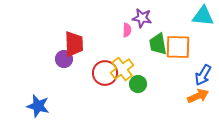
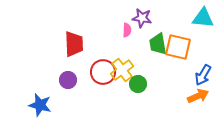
cyan triangle: moved 2 px down
orange square: rotated 12 degrees clockwise
purple circle: moved 4 px right, 21 px down
yellow cross: moved 1 px down
red circle: moved 2 px left, 1 px up
blue star: moved 2 px right, 1 px up
